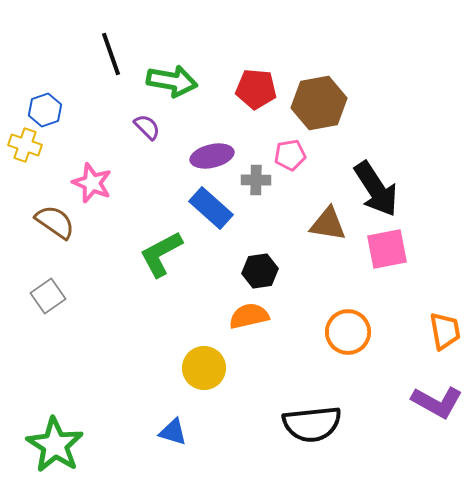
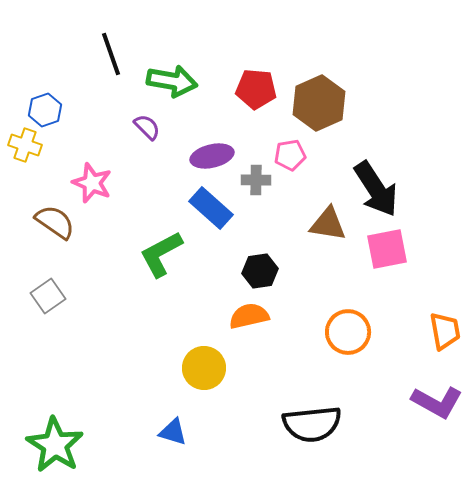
brown hexagon: rotated 14 degrees counterclockwise
